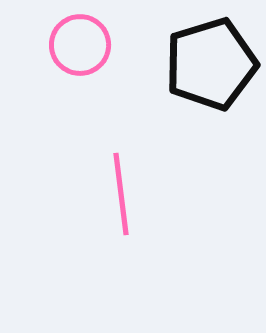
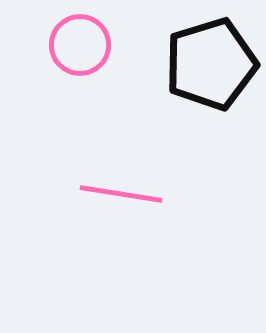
pink line: rotated 74 degrees counterclockwise
